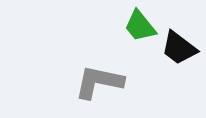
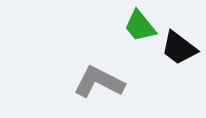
gray L-shape: rotated 15 degrees clockwise
